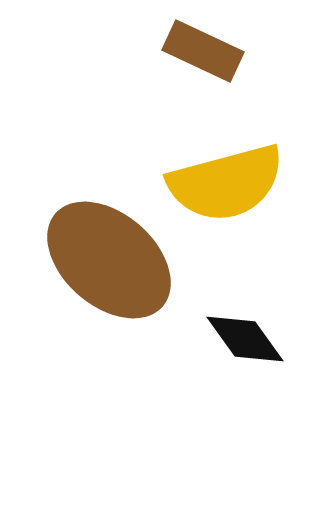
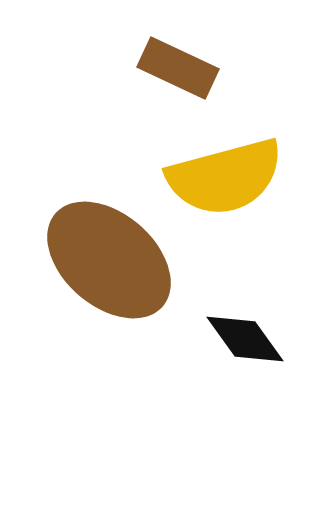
brown rectangle: moved 25 px left, 17 px down
yellow semicircle: moved 1 px left, 6 px up
